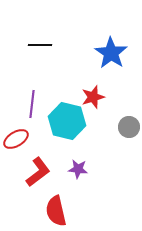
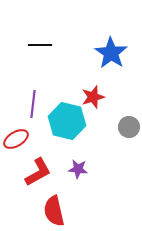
purple line: moved 1 px right
red L-shape: rotated 8 degrees clockwise
red semicircle: moved 2 px left
